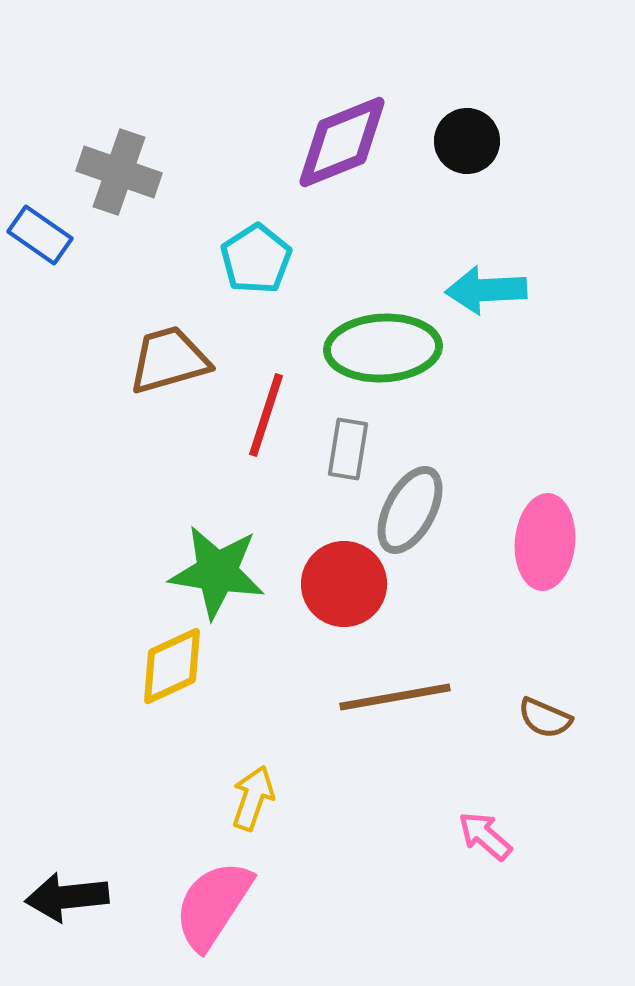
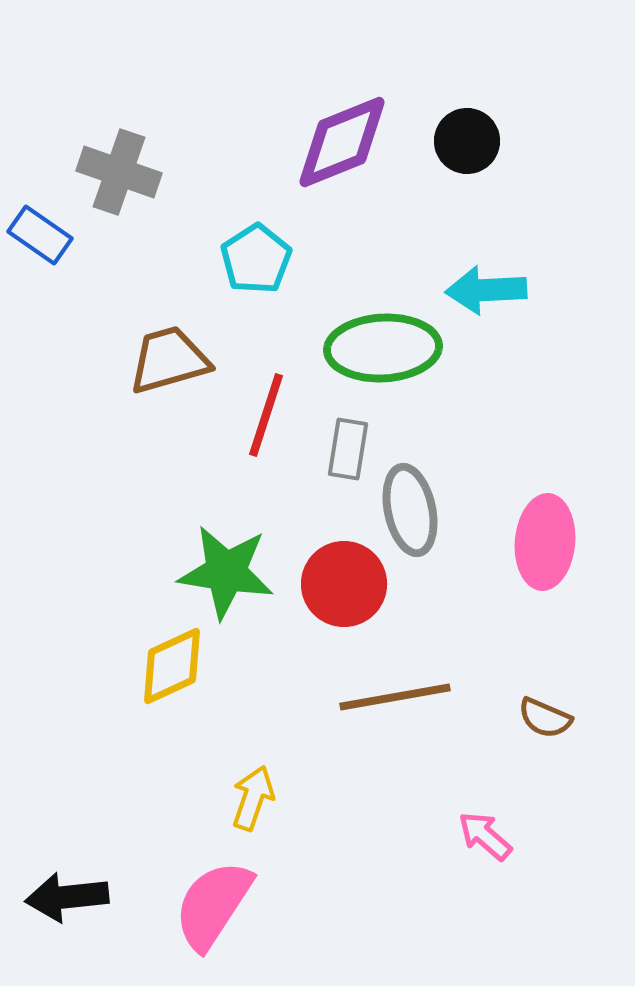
gray ellipse: rotated 40 degrees counterclockwise
green star: moved 9 px right
